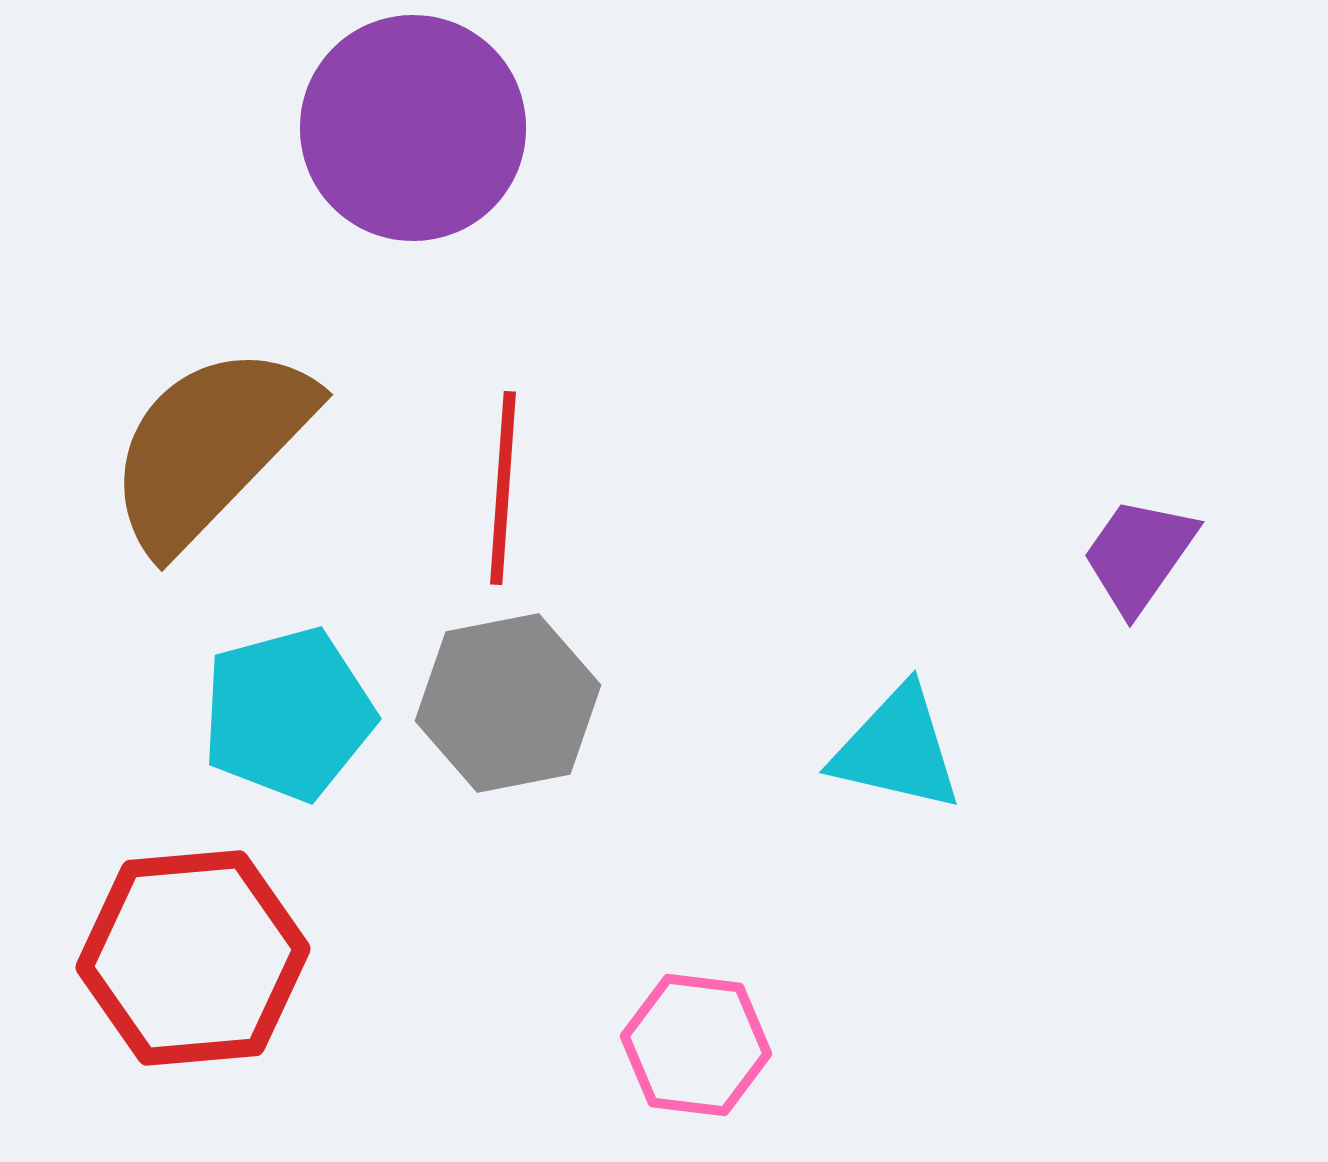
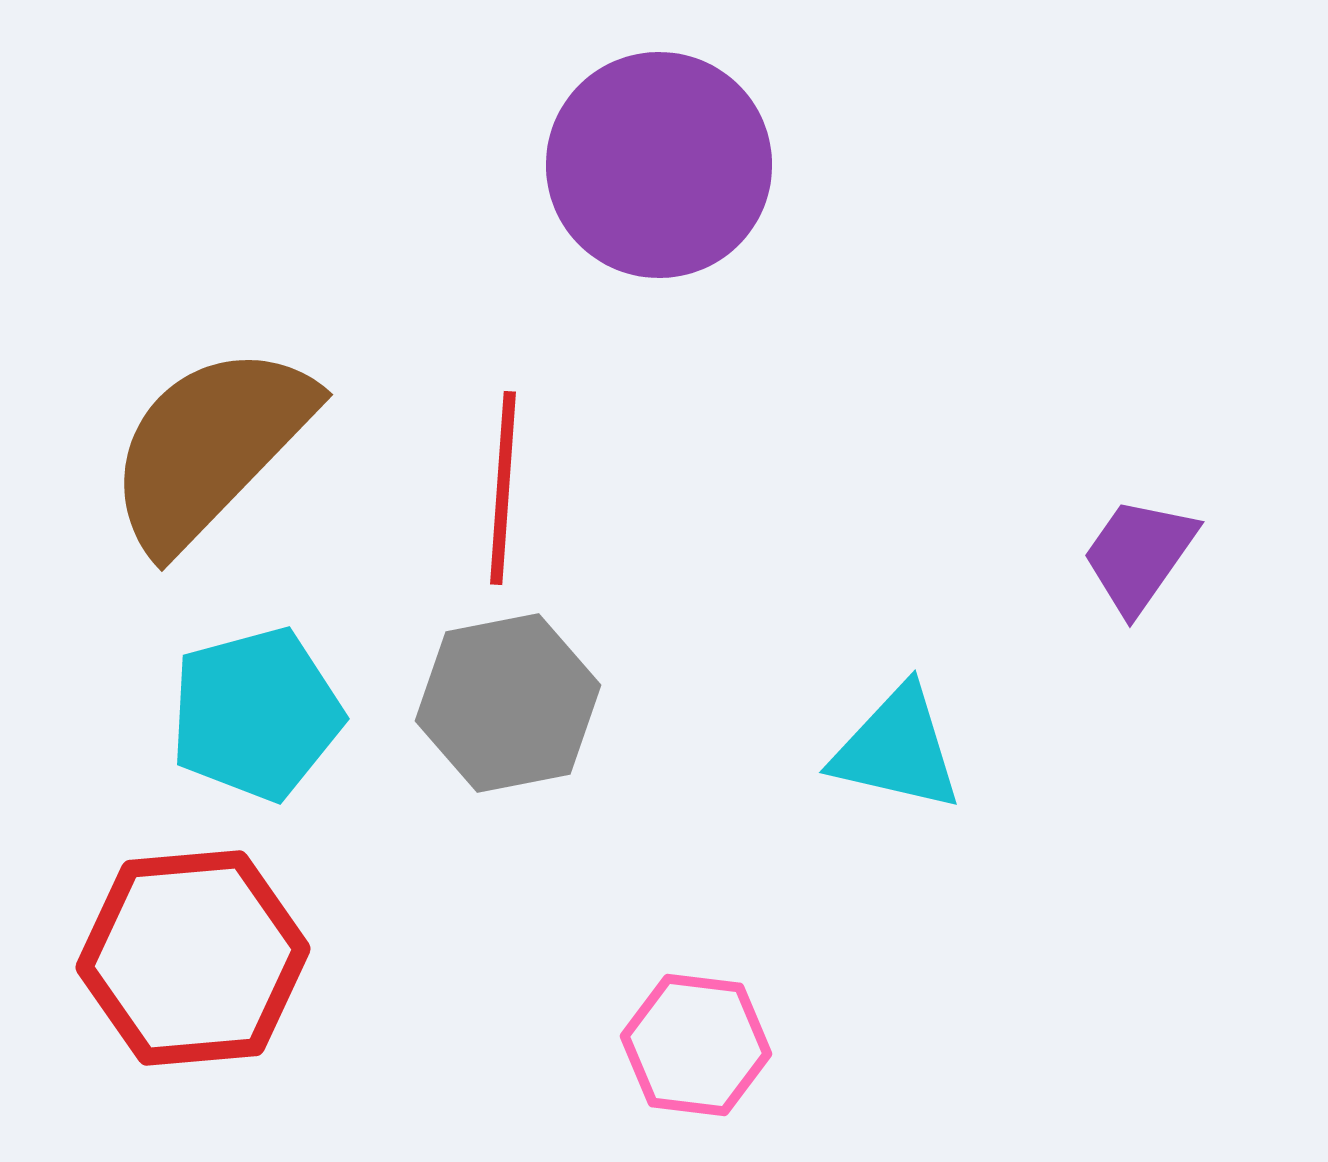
purple circle: moved 246 px right, 37 px down
cyan pentagon: moved 32 px left
